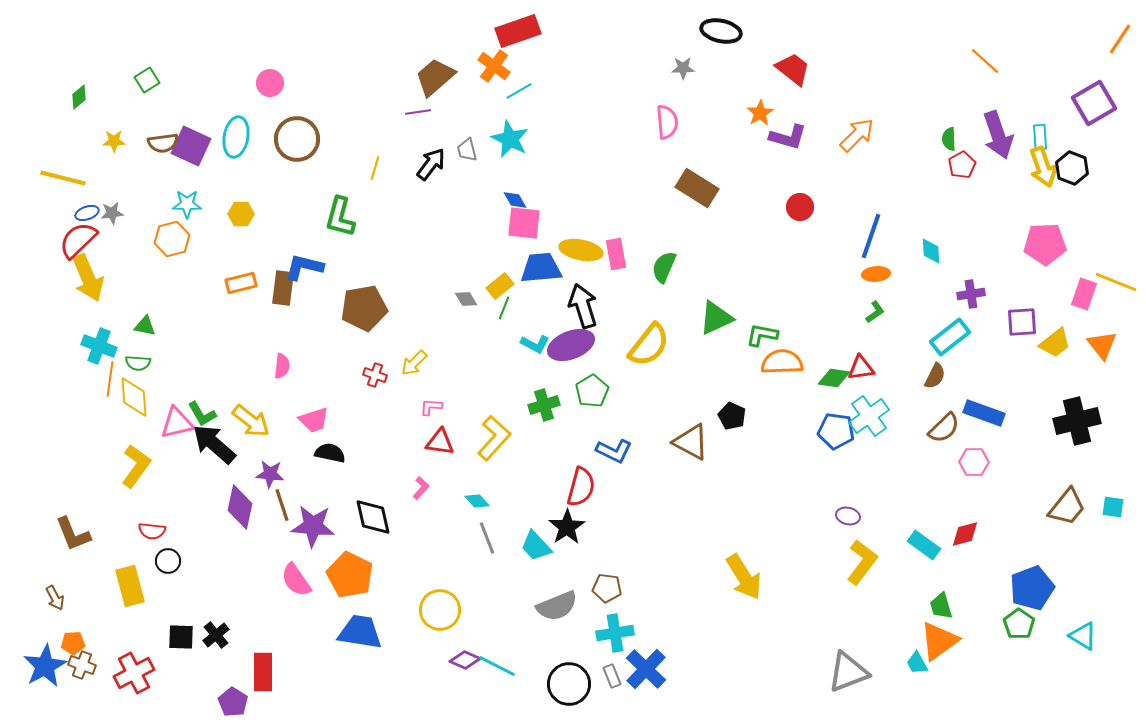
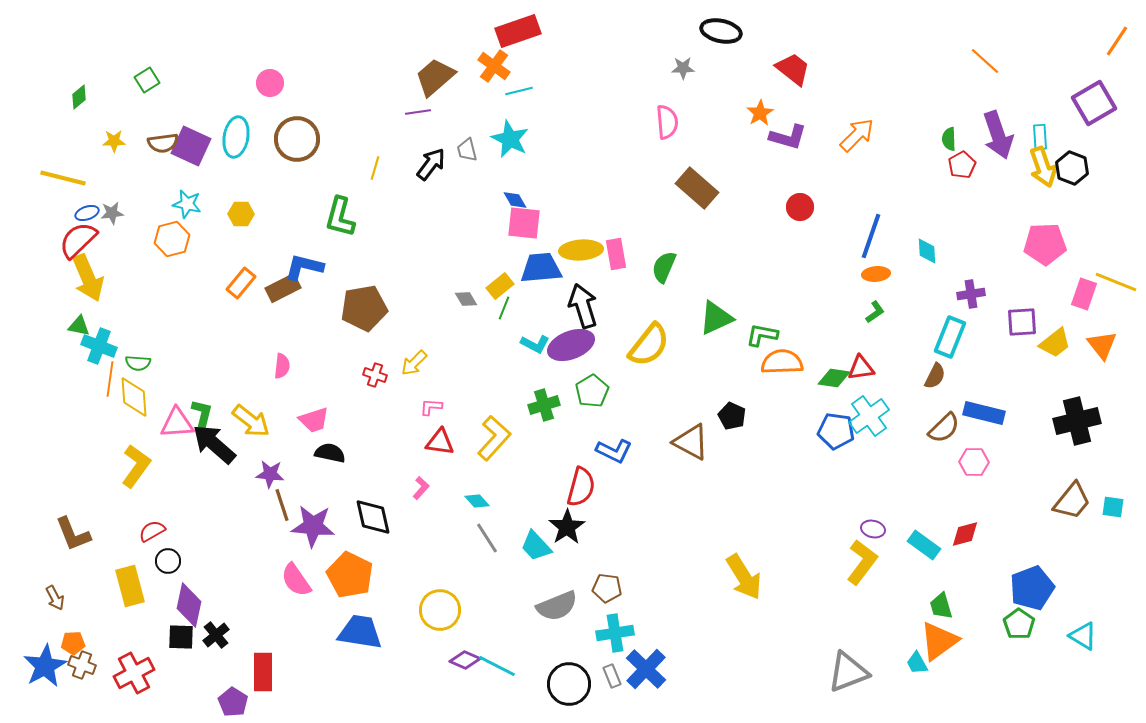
orange line at (1120, 39): moved 3 px left, 2 px down
cyan line at (519, 91): rotated 16 degrees clockwise
brown rectangle at (697, 188): rotated 9 degrees clockwise
cyan star at (187, 204): rotated 12 degrees clockwise
yellow ellipse at (581, 250): rotated 15 degrees counterclockwise
cyan diamond at (931, 251): moved 4 px left
orange rectangle at (241, 283): rotated 36 degrees counterclockwise
brown rectangle at (283, 288): rotated 56 degrees clockwise
green triangle at (145, 326): moved 66 px left
cyan rectangle at (950, 337): rotated 30 degrees counterclockwise
blue rectangle at (984, 413): rotated 6 degrees counterclockwise
green L-shape at (202, 414): rotated 136 degrees counterclockwise
pink triangle at (177, 423): rotated 9 degrees clockwise
purple diamond at (240, 507): moved 51 px left, 98 px down
brown trapezoid at (1067, 507): moved 5 px right, 6 px up
purple ellipse at (848, 516): moved 25 px right, 13 px down
red semicircle at (152, 531): rotated 144 degrees clockwise
gray line at (487, 538): rotated 12 degrees counterclockwise
